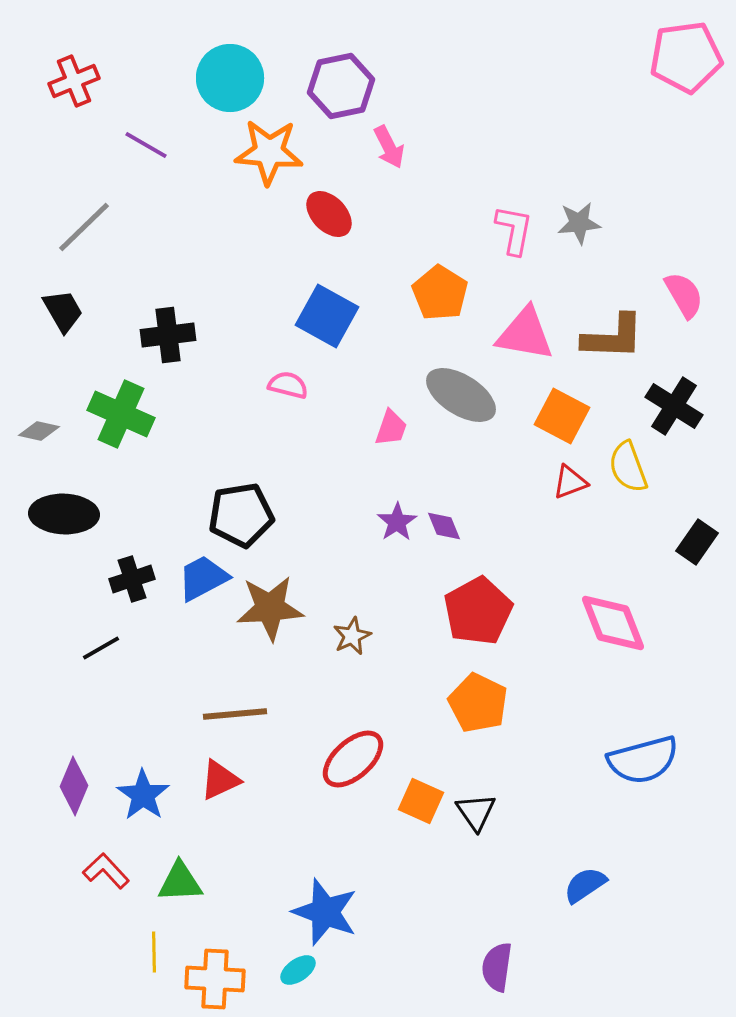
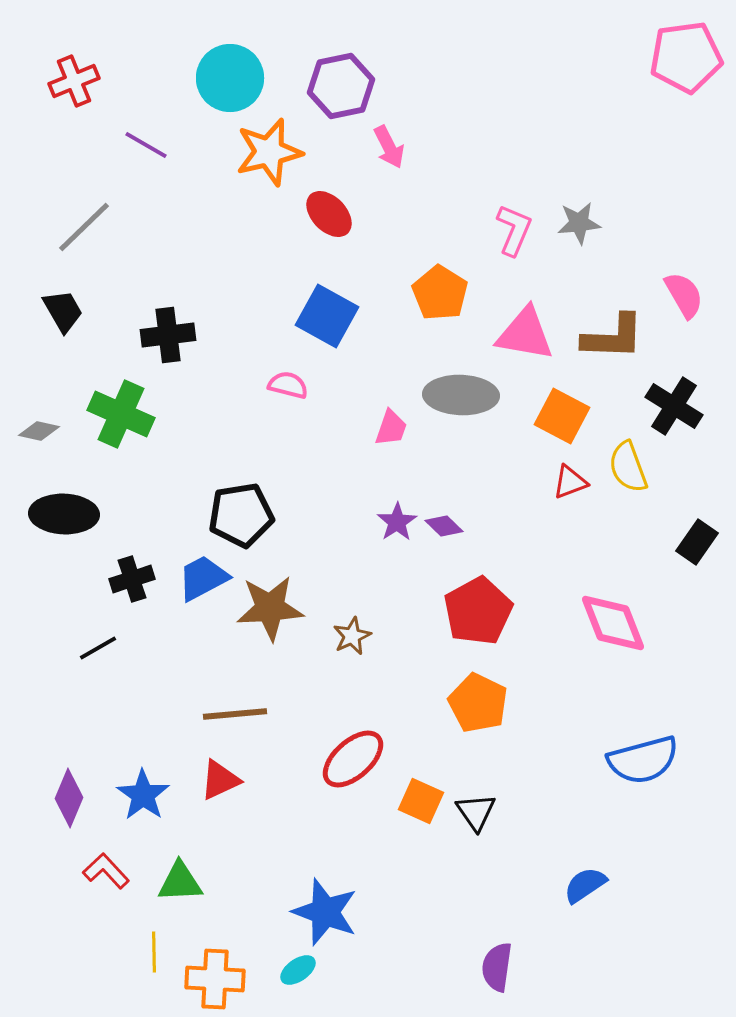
orange star at (269, 152): rotated 18 degrees counterclockwise
pink L-shape at (514, 230): rotated 12 degrees clockwise
gray ellipse at (461, 395): rotated 30 degrees counterclockwise
purple diamond at (444, 526): rotated 24 degrees counterclockwise
black line at (101, 648): moved 3 px left
purple diamond at (74, 786): moved 5 px left, 12 px down
